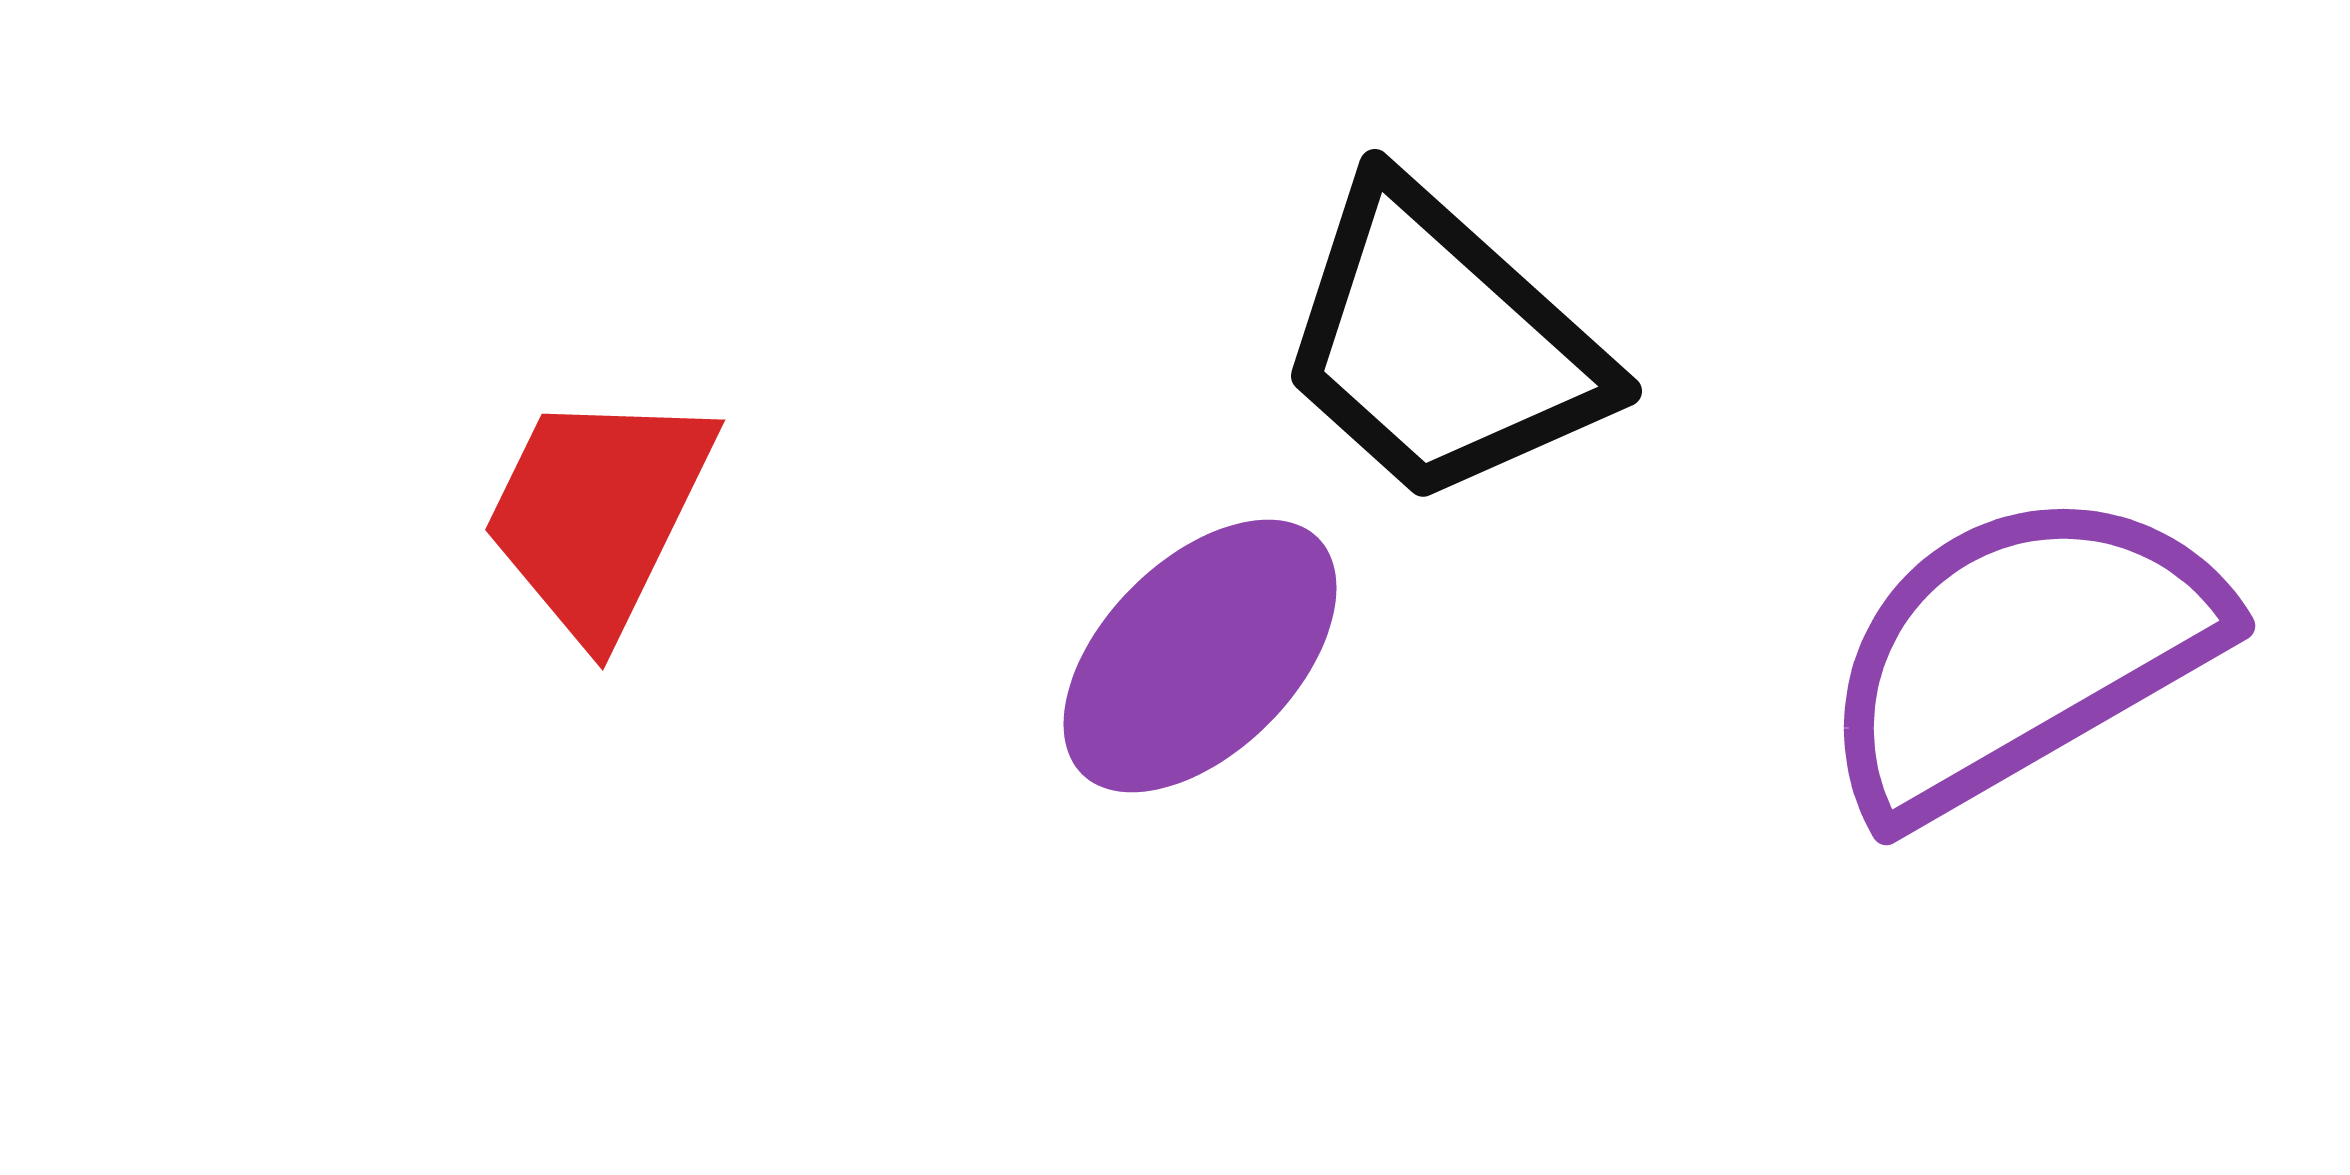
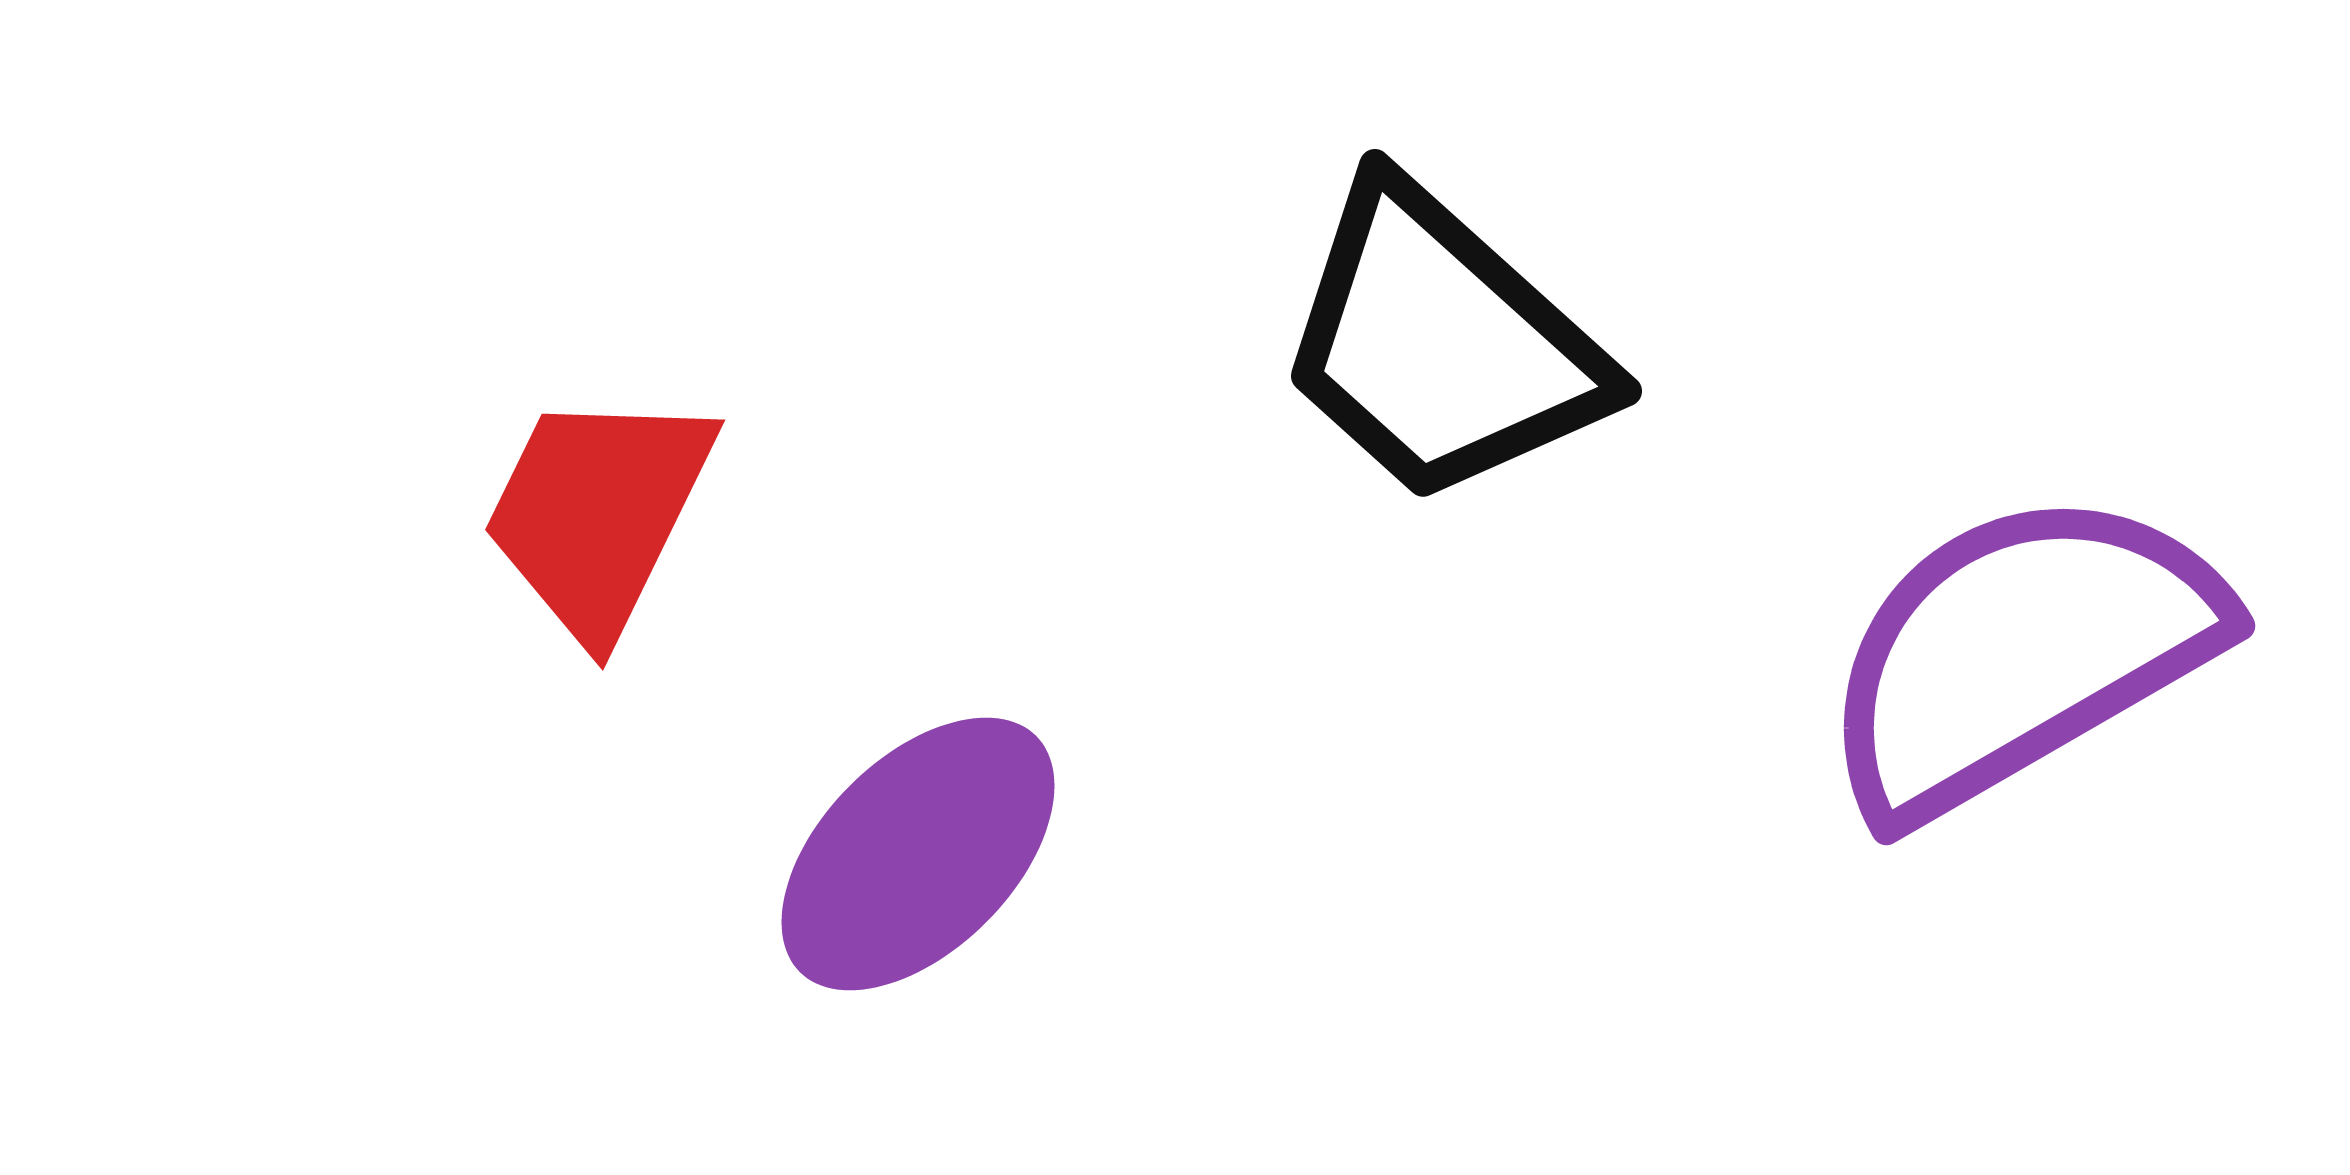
purple ellipse: moved 282 px left, 198 px down
